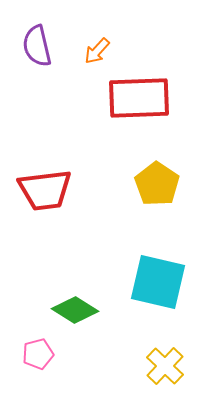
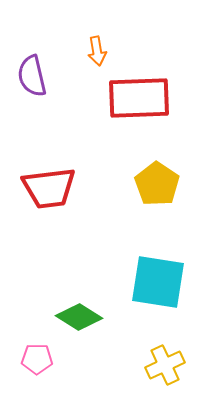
purple semicircle: moved 5 px left, 30 px down
orange arrow: rotated 52 degrees counterclockwise
red trapezoid: moved 4 px right, 2 px up
cyan square: rotated 4 degrees counterclockwise
green diamond: moved 4 px right, 7 px down
pink pentagon: moved 1 px left, 5 px down; rotated 16 degrees clockwise
yellow cross: moved 1 px up; rotated 21 degrees clockwise
